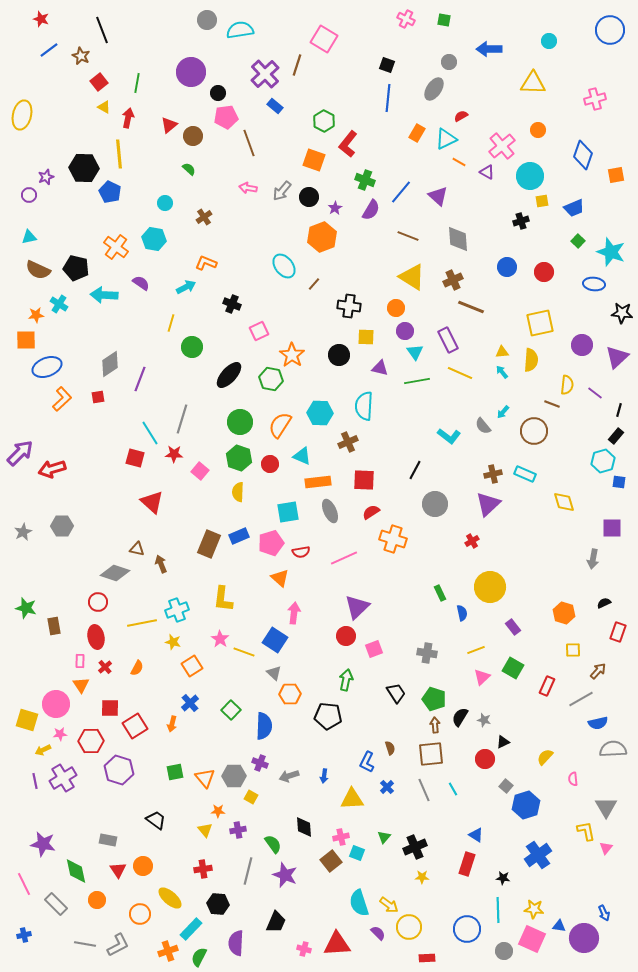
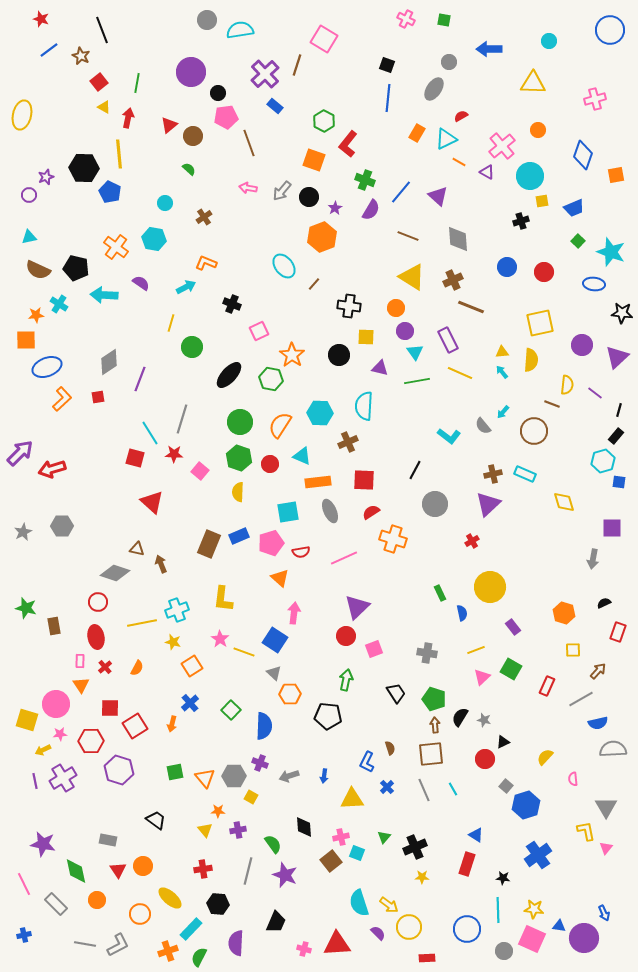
gray diamond at (110, 364): moved 1 px left, 2 px up
green square at (513, 668): moved 2 px left, 1 px down
